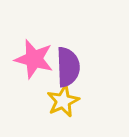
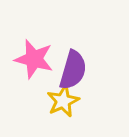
purple semicircle: moved 5 px right, 3 px down; rotated 18 degrees clockwise
